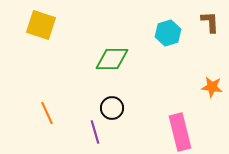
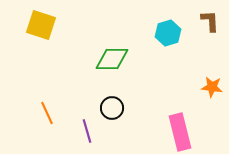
brown L-shape: moved 1 px up
purple line: moved 8 px left, 1 px up
